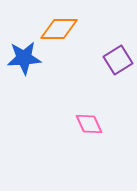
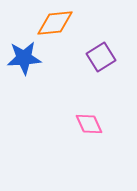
orange diamond: moved 4 px left, 6 px up; rotated 6 degrees counterclockwise
purple square: moved 17 px left, 3 px up
